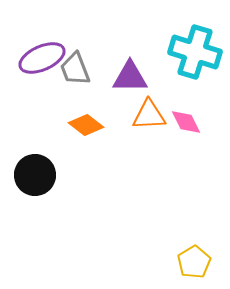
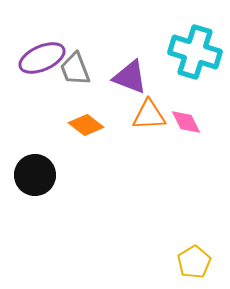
purple triangle: rotated 21 degrees clockwise
